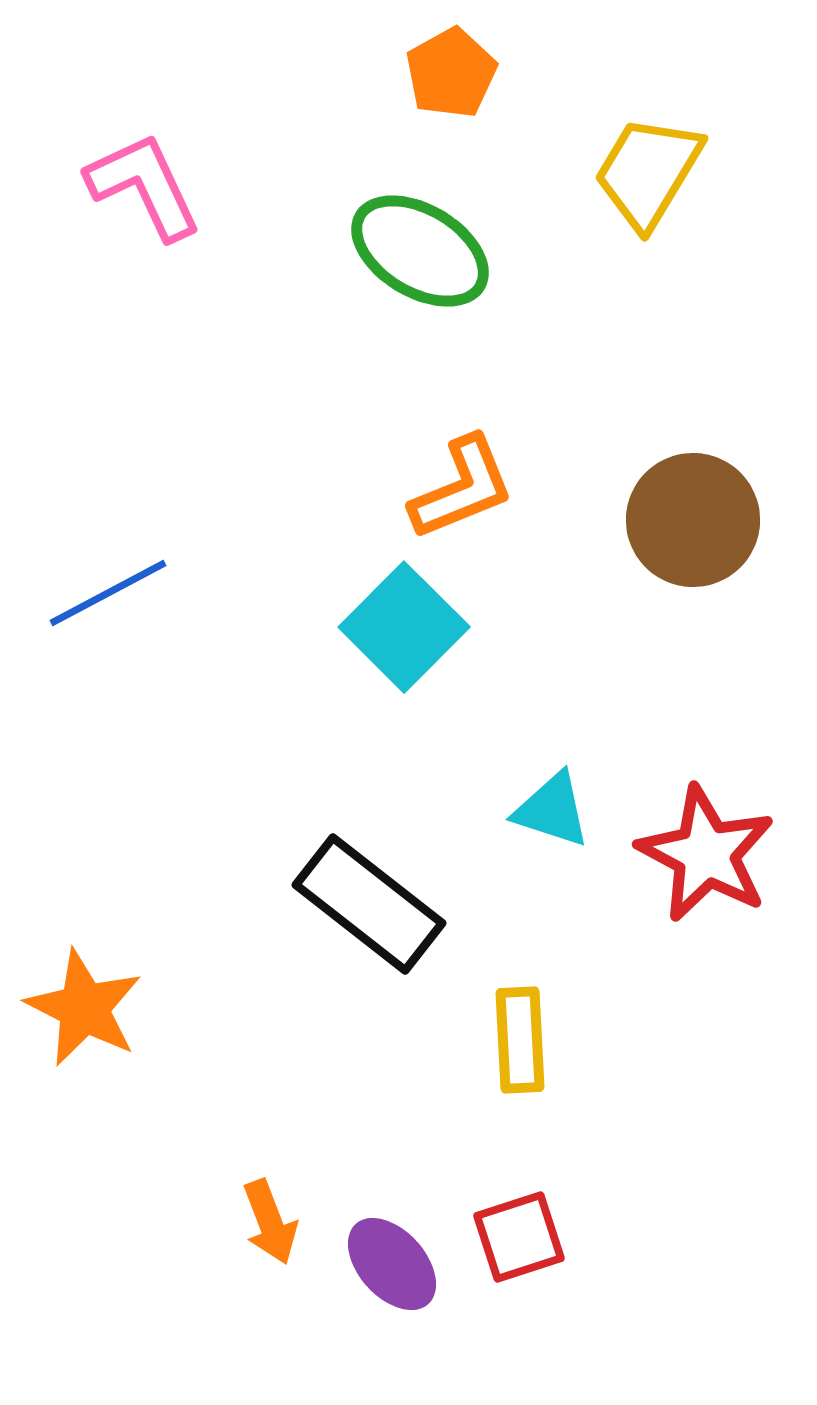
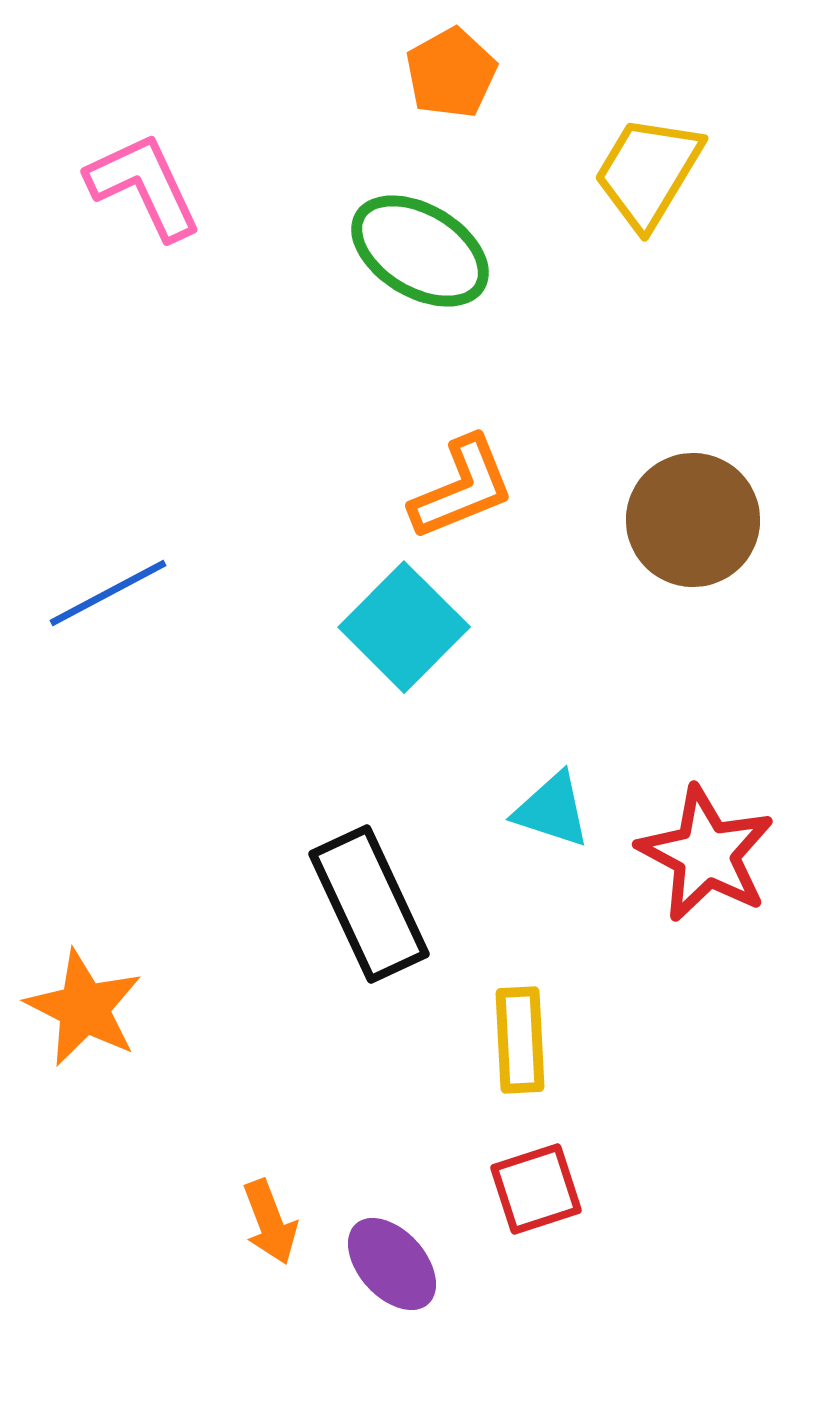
black rectangle: rotated 27 degrees clockwise
red square: moved 17 px right, 48 px up
